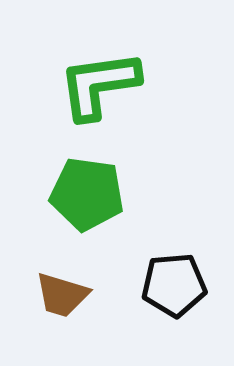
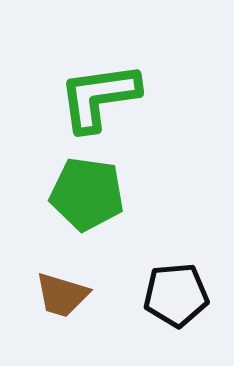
green L-shape: moved 12 px down
black pentagon: moved 2 px right, 10 px down
